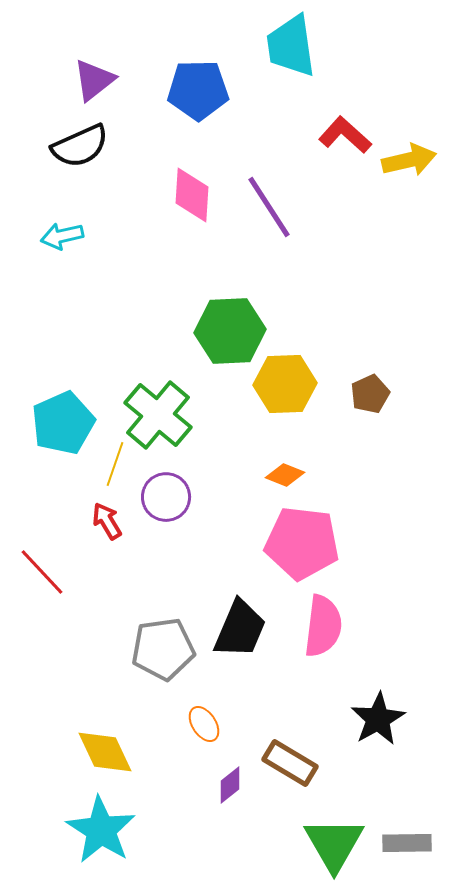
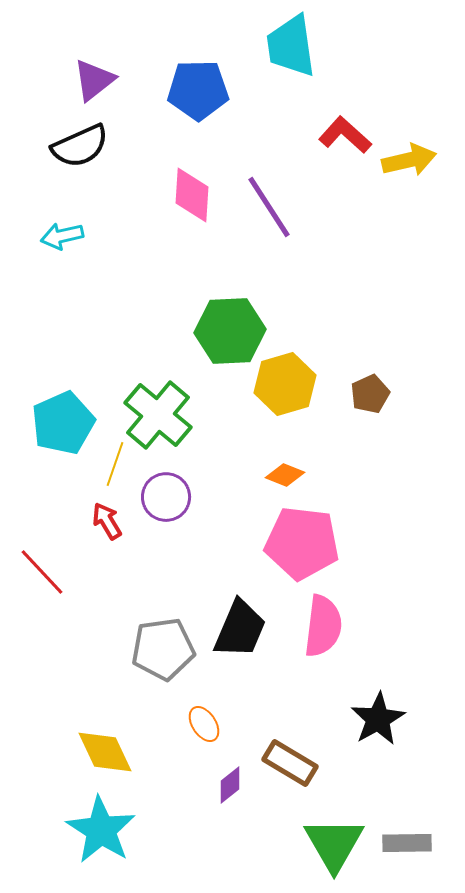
yellow hexagon: rotated 14 degrees counterclockwise
